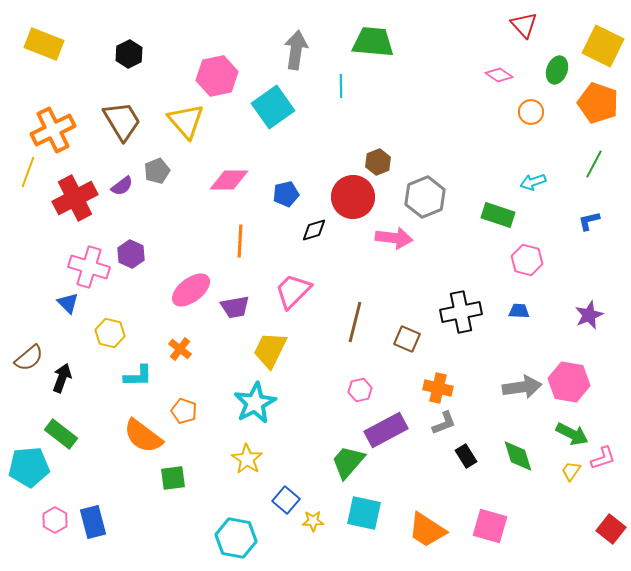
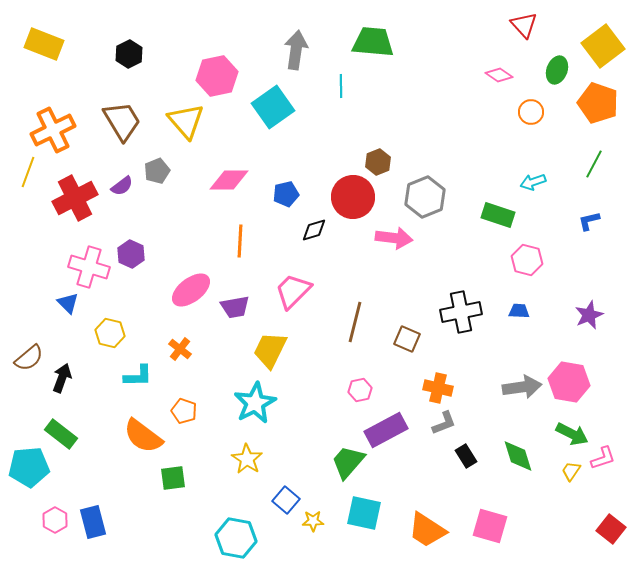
yellow square at (603, 46): rotated 27 degrees clockwise
